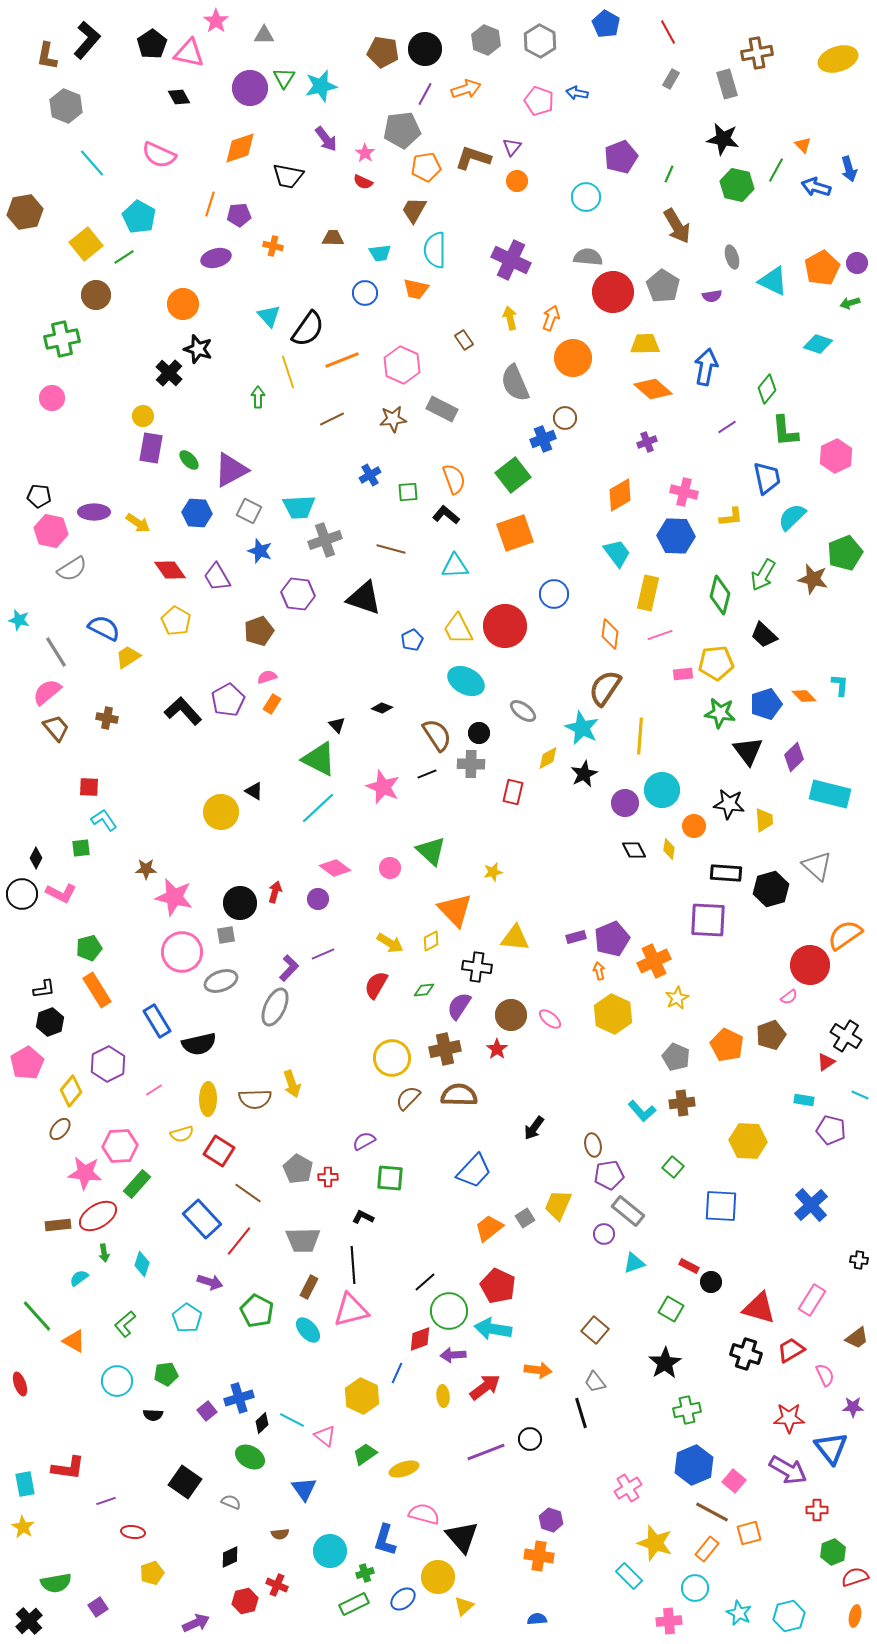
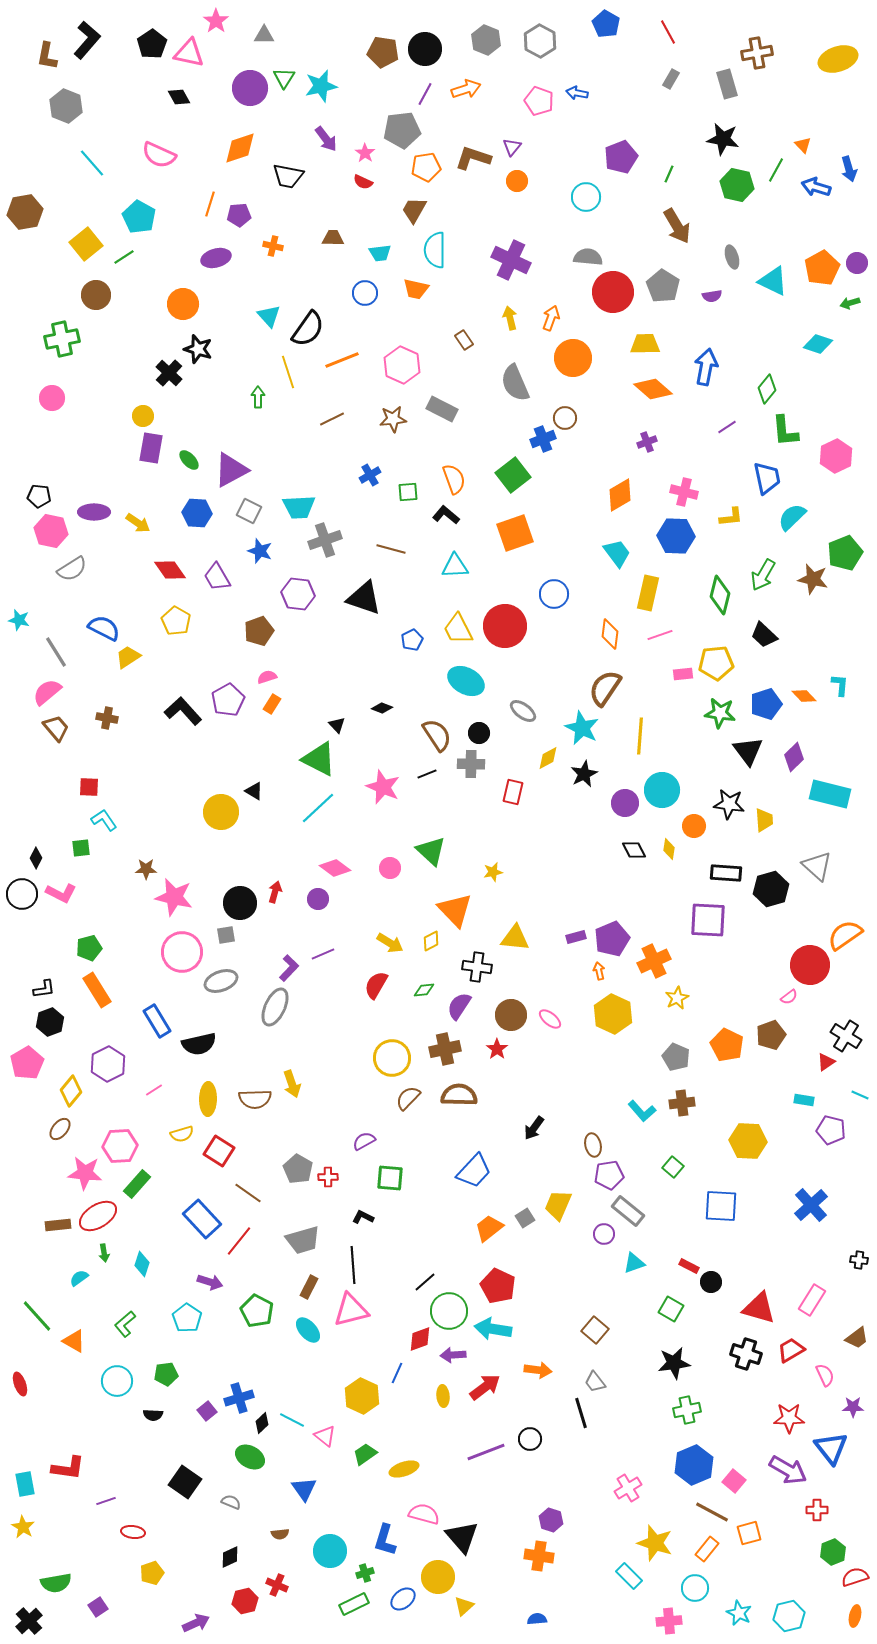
gray trapezoid at (303, 1240): rotated 15 degrees counterclockwise
black star at (665, 1363): moved 9 px right; rotated 24 degrees clockwise
